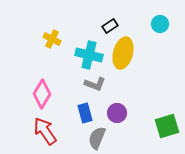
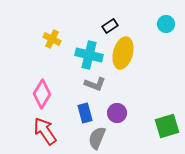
cyan circle: moved 6 px right
